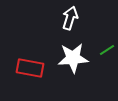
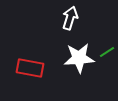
green line: moved 2 px down
white star: moved 6 px right
